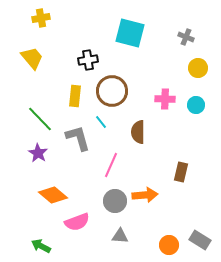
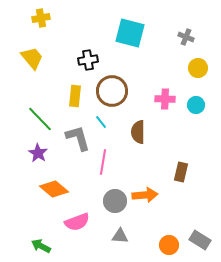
pink line: moved 8 px left, 3 px up; rotated 15 degrees counterclockwise
orange diamond: moved 1 px right, 6 px up
